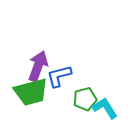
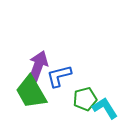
green trapezoid: rotated 75 degrees clockwise
